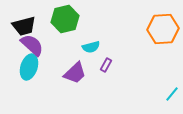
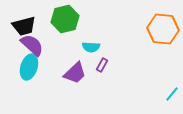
orange hexagon: rotated 8 degrees clockwise
cyan semicircle: rotated 18 degrees clockwise
purple rectangle: moved 4 px left
